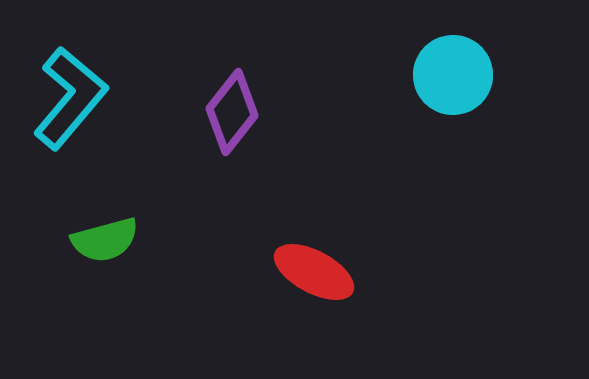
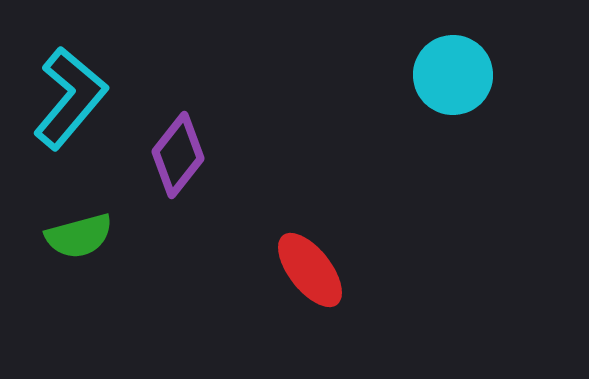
purple diamond: moved 54 px left, 43 px down
green semicircle: moved 26 px left, 4 px up
red ellipse: moved 4 px left, 2 px up; rotated 24 degrees clockwise
